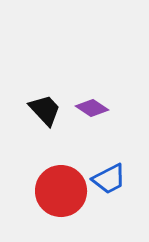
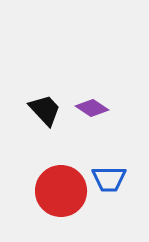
blue trapezoid: rotated 27 degrees clockwise
